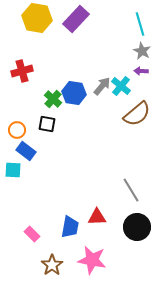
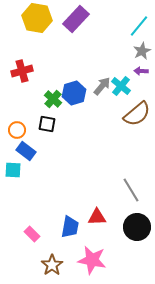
cyan line: moved 1 px left, 2 px down; rotated 55 degrees clockwise
gray star: rotated 18 degrees clockwise
blue hexagon: rotated 25 degrees counterclockwise
